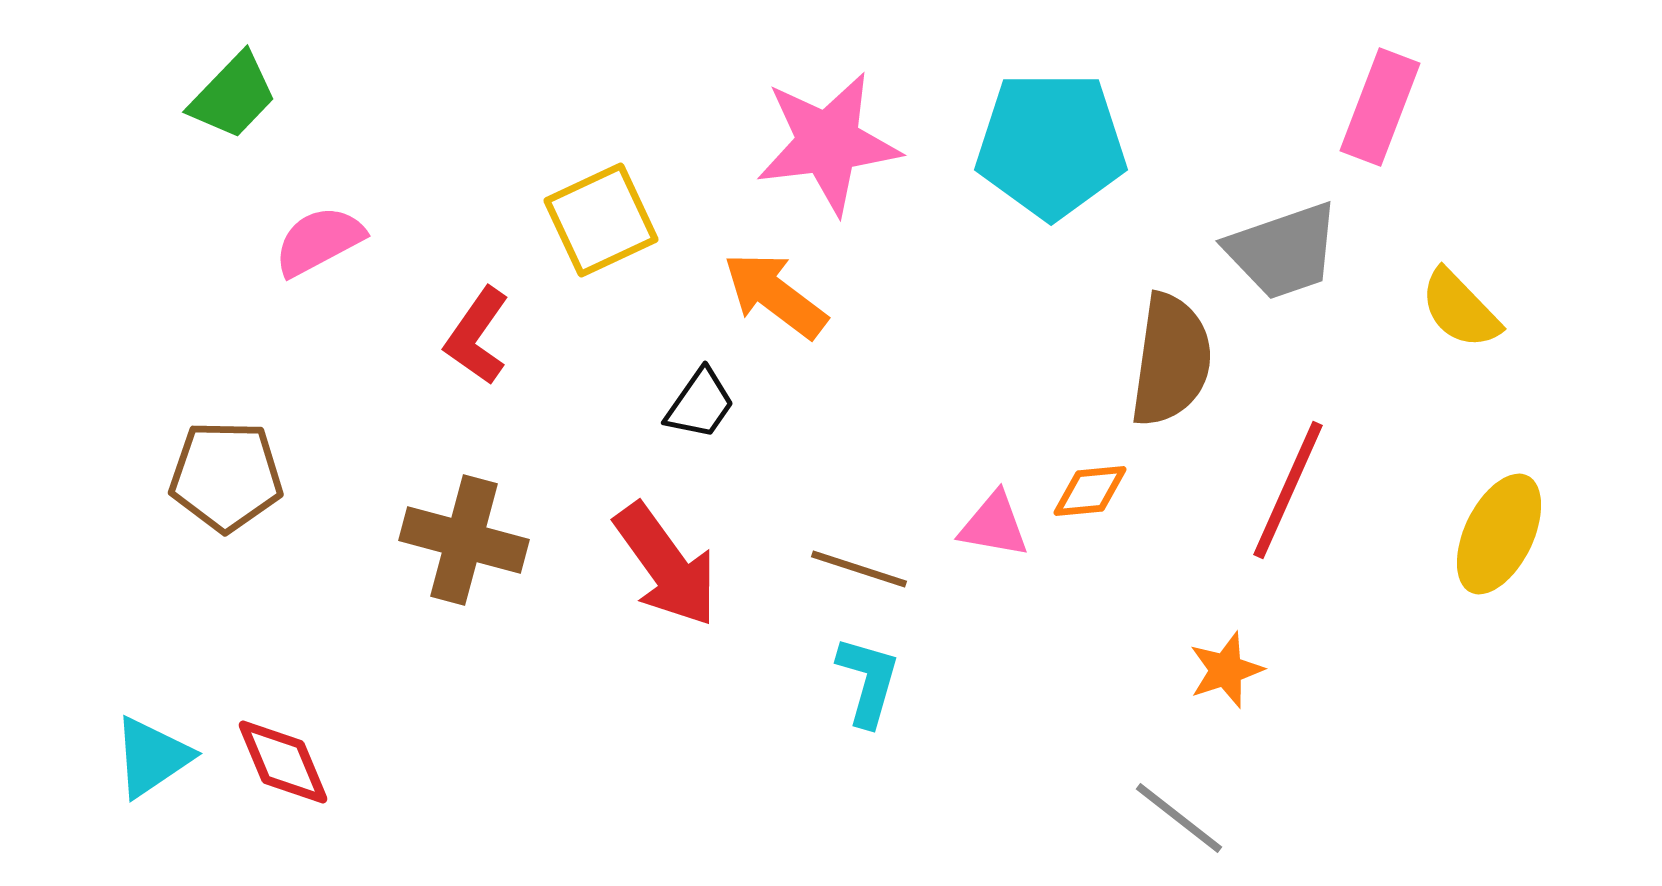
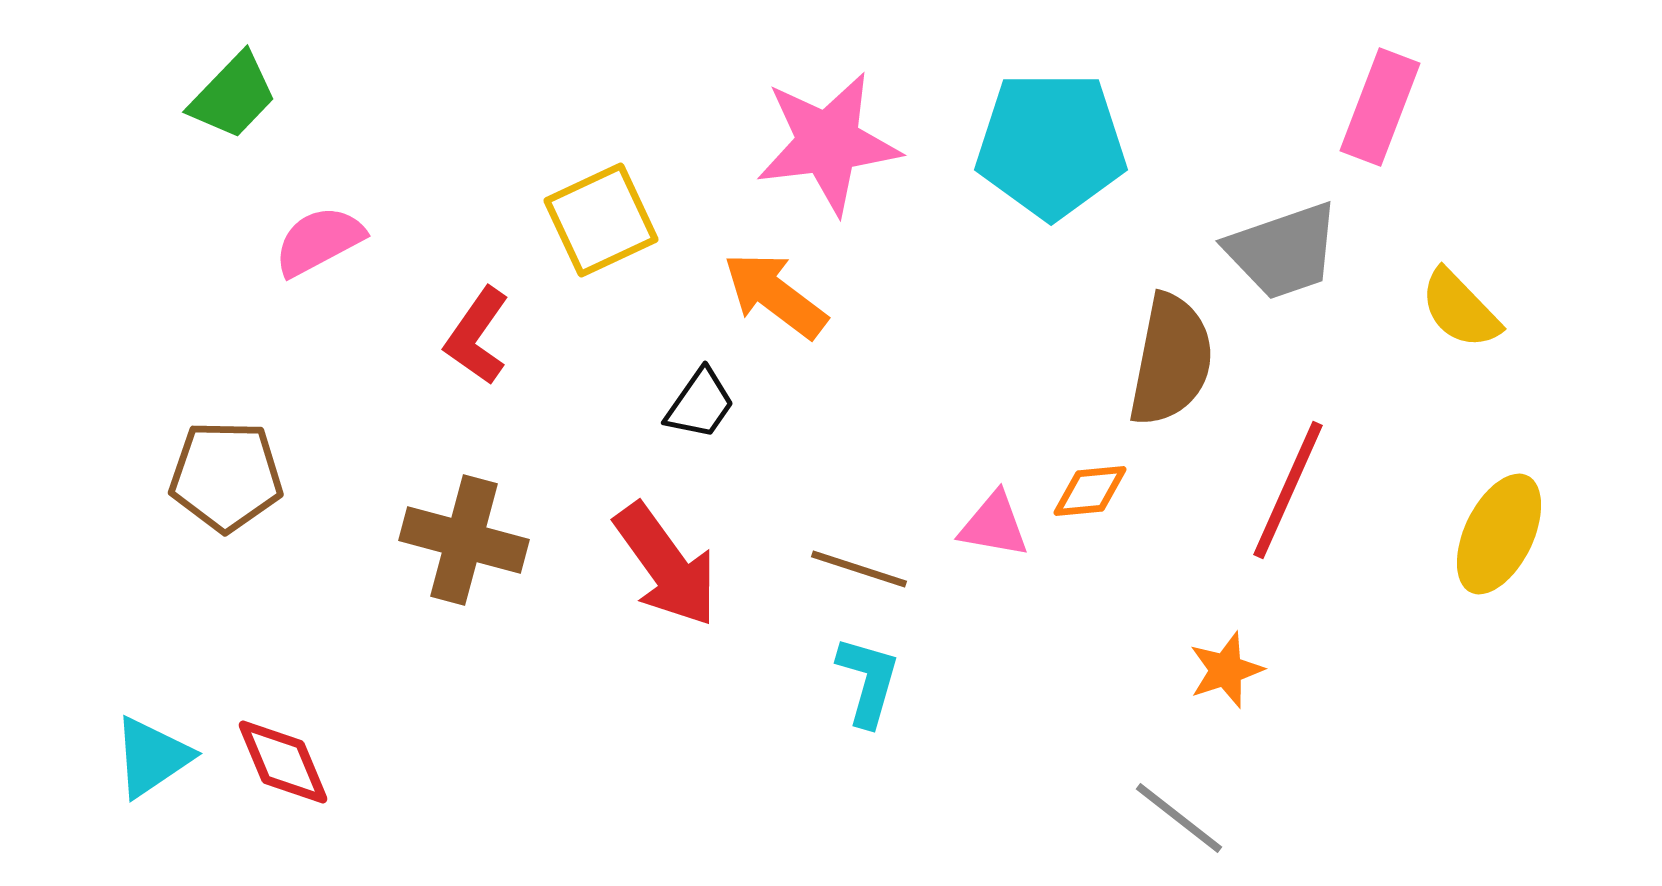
brown semicircle: rotated 3 degrees clockwise
